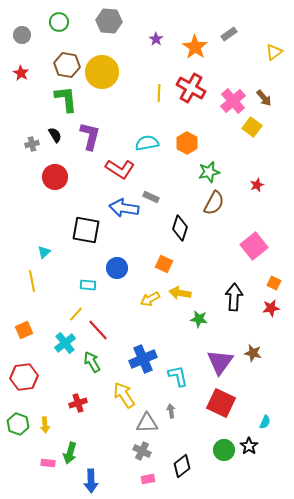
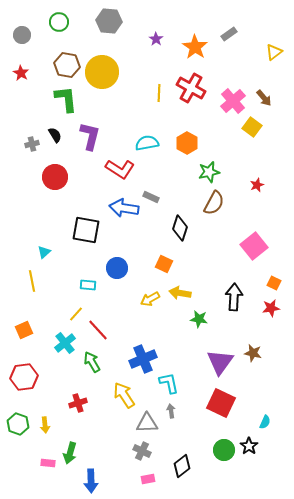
cyan L-shape at (178, 376): moved 9 px left, 7 px down
